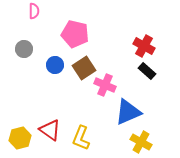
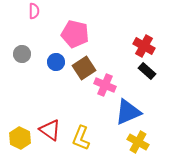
gray circle: moved 2 px left, 5 px down
blue circle: moved 1 px right, 3 px up
yellow hexagon: rotated 20 degrees counterclockwise
yellow cross: moved 3 px left
